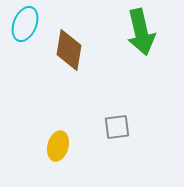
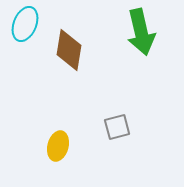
gray square: rotated 8 degrees counterclockwise
